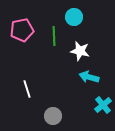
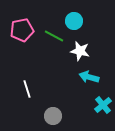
cyan circle: moved 4 px down
green line: rotated 60 degrees counterclockwise
